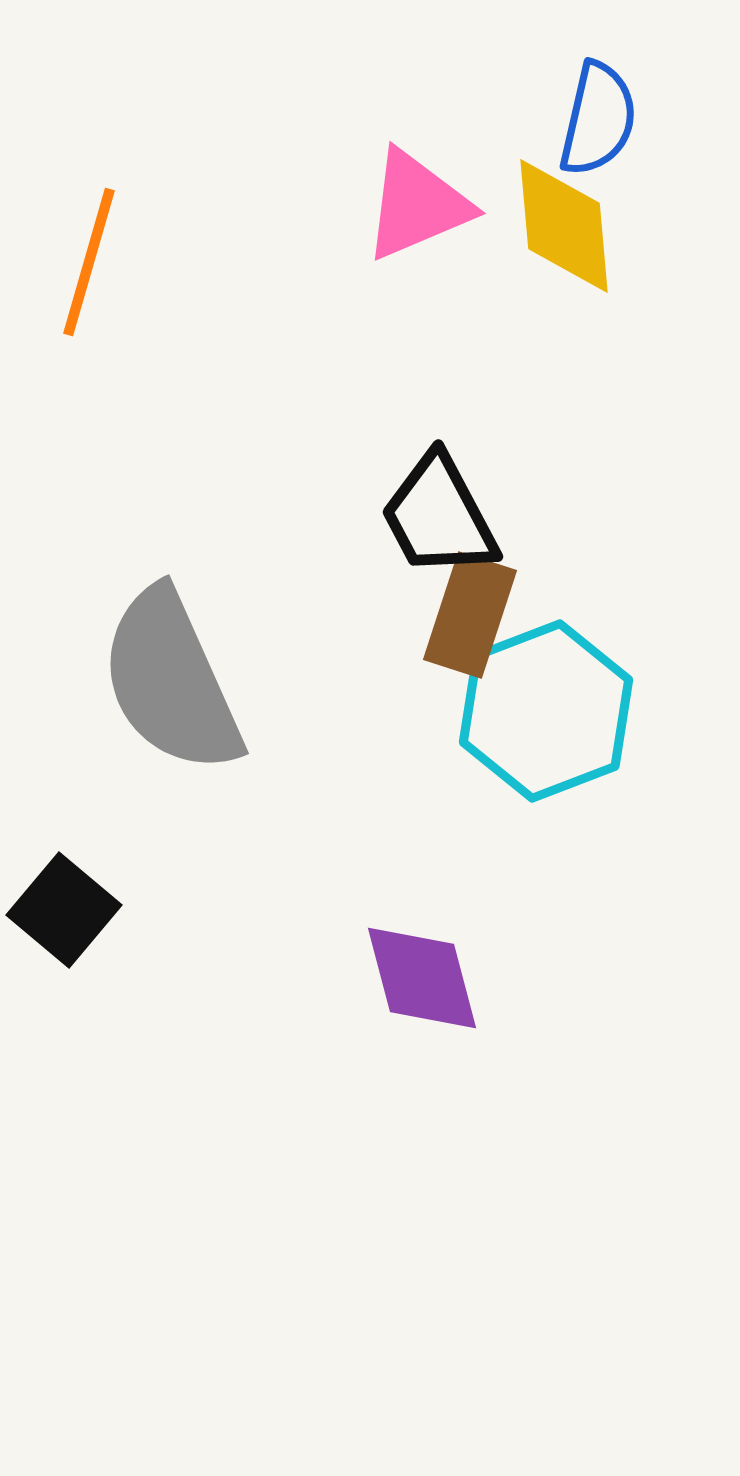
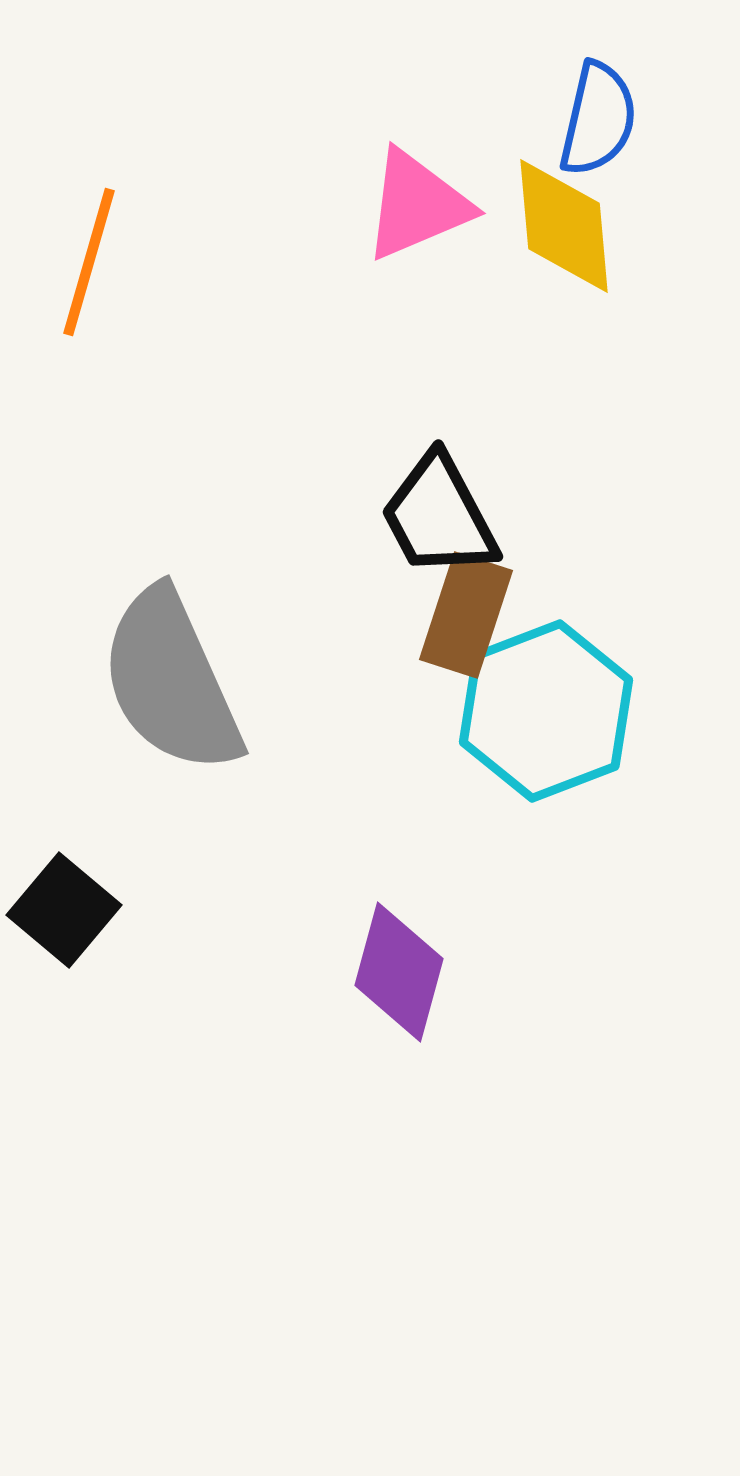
brown rectangle: moved 4 px left
purple diamond: moved 23 px left, 6 px up; rotated 30 degrees clockwise
